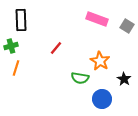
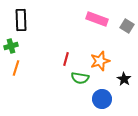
red line: moved 10 px right, 11 px down; rotated 24 degrees counterclockwise
orange star: rotated 24 degrees clockwise
